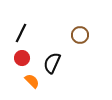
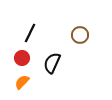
black line: moved 9 px right
orange semicircle: moved 10 px left, 1 px down; rotated 91 degrees counterclockwise
